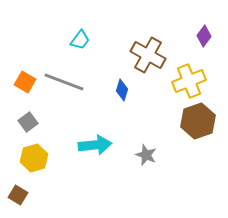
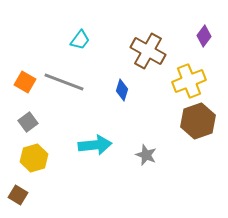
brown cross: moved 4 px up
